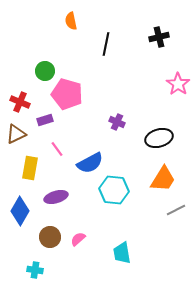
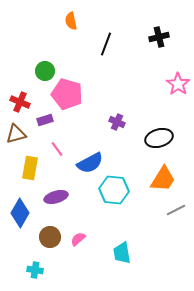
black line: rotated 10 degrees clockwise
brown triangle: rotated 10 degrees clockwise
blue diamond: moved 2 px down
